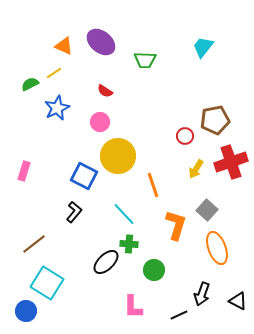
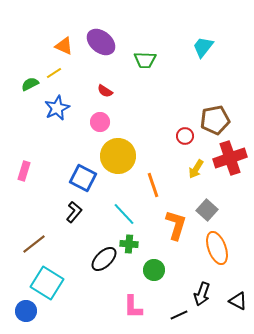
red cross: moved 1 px left, 4 px up
blue square: moved 1 px left, 2 px down
black ellipse: moved 2 px left, 3 px up
